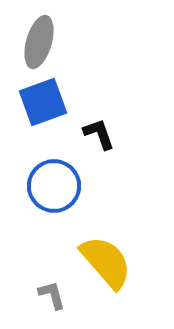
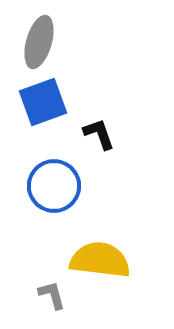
yellow semicircle: moved 6 px left, 2 px up; rotated 42 degrees counterclockwise
